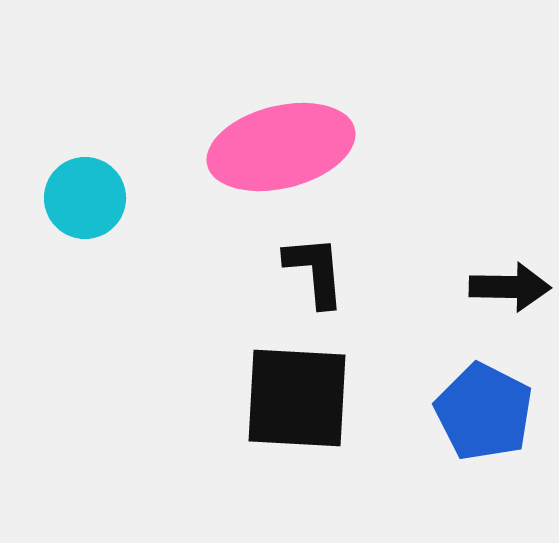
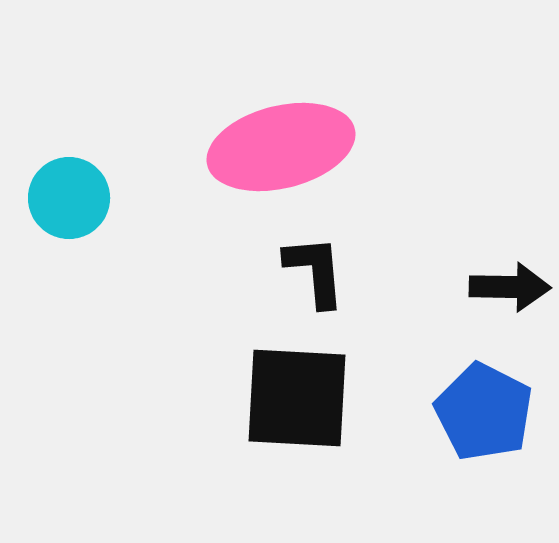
cyan circle: moved 16 px left
